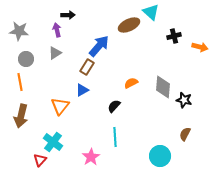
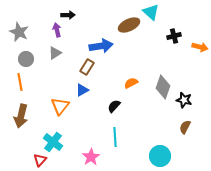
gray star: moved 1 px down; rotated 18 degrees clockwise
blue arrow: moved 2 px right; rotated 40 degrees clockwise
gray diamond: rotated 15 degrees clockwise
brown semicircle: moved 7 px up
